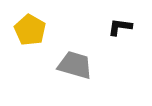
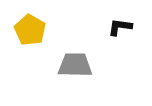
gray trapezoid: rotated 15 degrees counterclockwise
